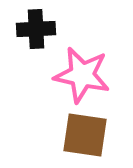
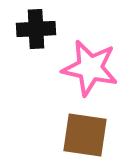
pink star: moved 8 px right, 7 px up
